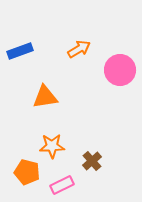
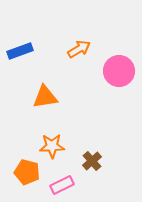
pink circle: moved 1 px left, 1 px down
